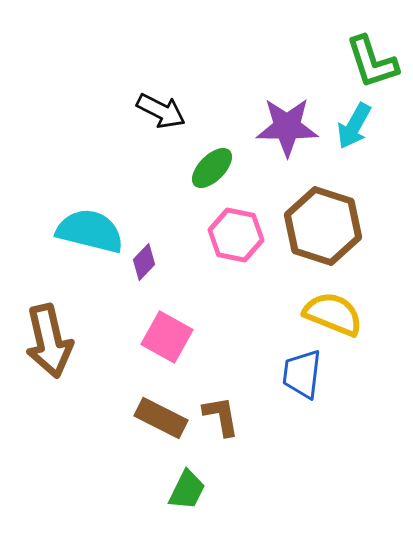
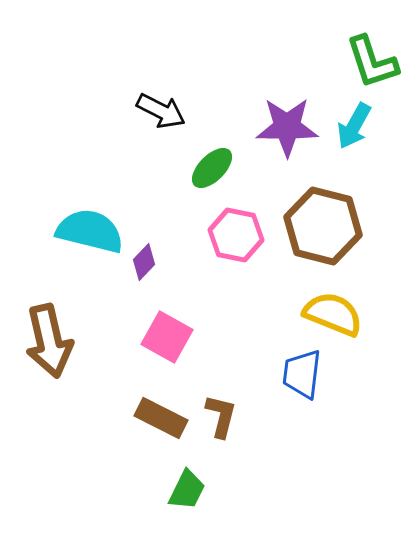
brown hexagon: rotated 4 degrees counterclockwise
brown L-shape: rotated 24 degrees clockwise
